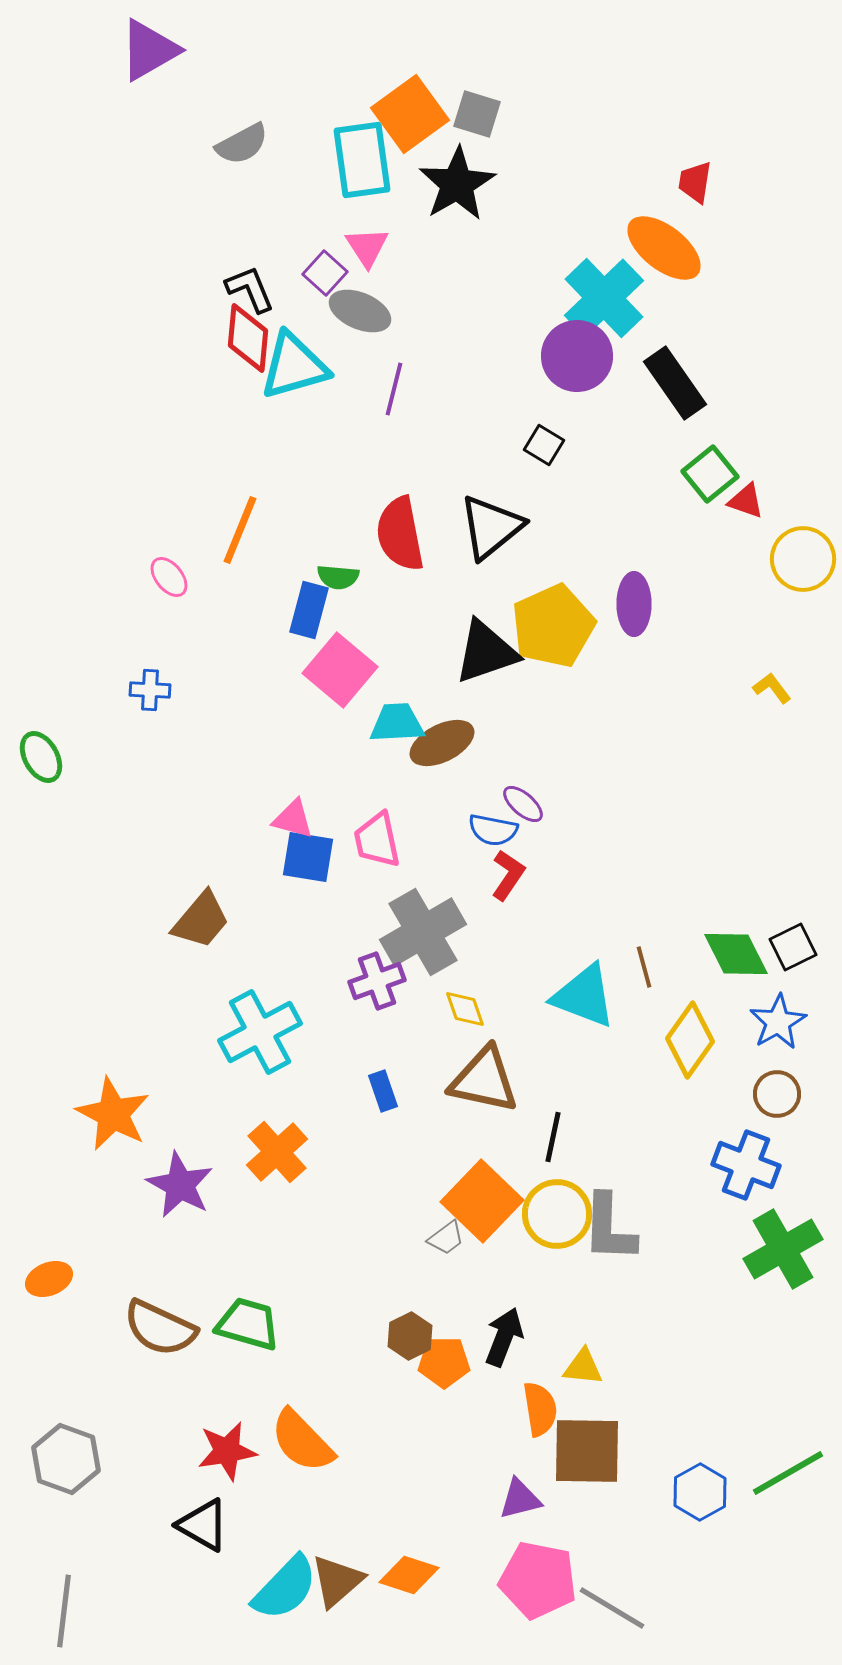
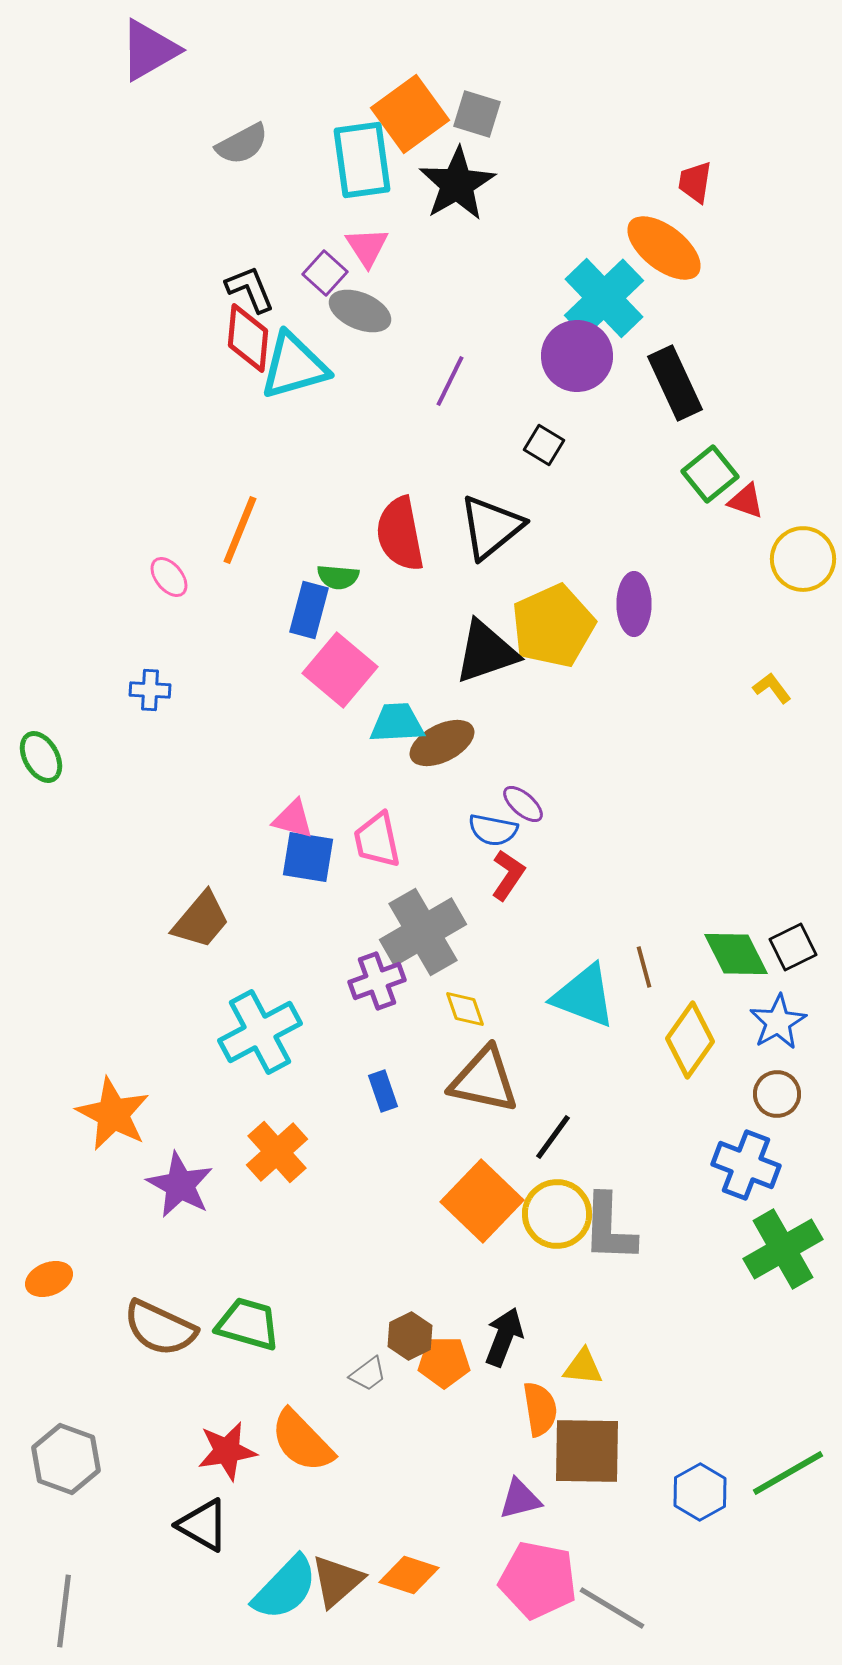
black rectangle at (675, 383): rotated 10 degrees clockwise
purple line at (394, 389): moved 56 px right, 8 px up; rotated 12 degrees clockwise
black line at (553, 1137): rotated 24 degrees clockwise
gray trapezoid at (446, 1238): moved 78 px left, 136 px down
